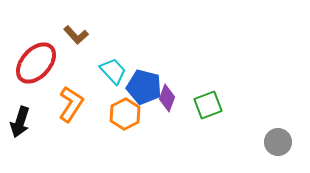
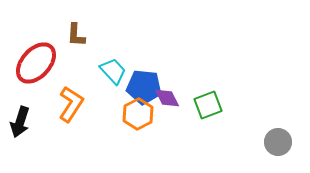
brown L-shape: rotated 45 degrees clockwise
blue pentagon: rotated 8 degrees counterclockwise
purple diamond: rotated 48 degrees counterclockwise
orange hexagon: moved 13 px right
